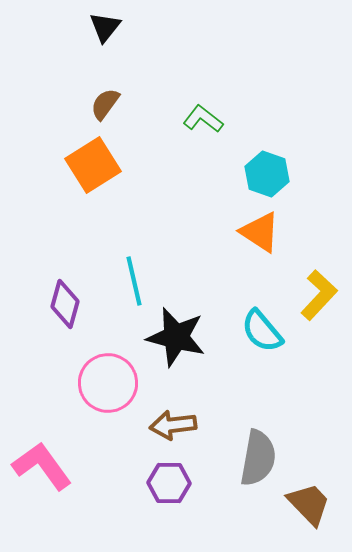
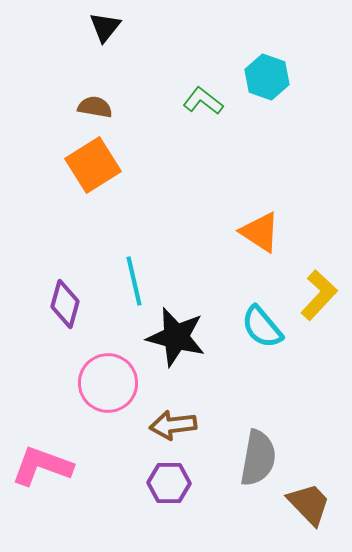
brown semicircle: moved 10 px left, 3 px down; rotated 64 degrees clockwise
green L-shape: moved 18 px up
cyan hexagon: moved 97 px up
cyan semicircle: moved 4 px up
pink L-shape: rotated 34 degrees counterclockwise
